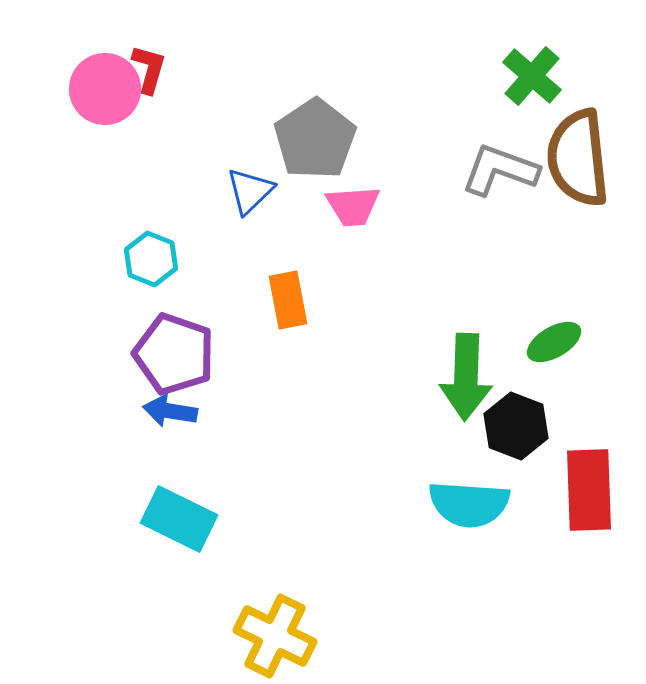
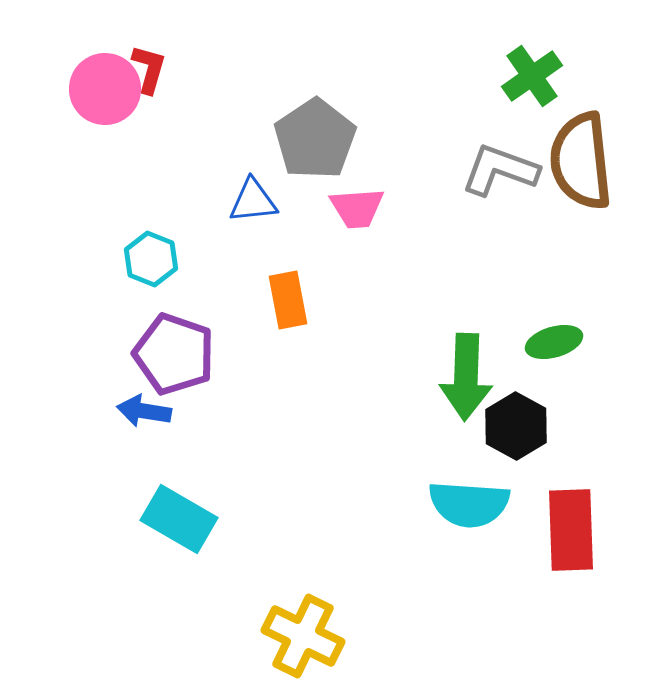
green cross: rotated 14 degrees clockwise
brown semicircle: moved 3 px right, 3 px down
blue triangle: moved 3 px right, 10 px down; rotated 38 degrees clockwise
pink trapezoid: moved 4 px right, 2 px down
green ellipse: rotated 14 degrees clockwise
blue arrow: moved 26 px left
black hexagon: rotated 8 degrees clockwise
red rectangle: moved 18 px left, 40 px down
cyan rectangle: rotated 4 degrees clockwise
yellow cross: moved 28 px right
